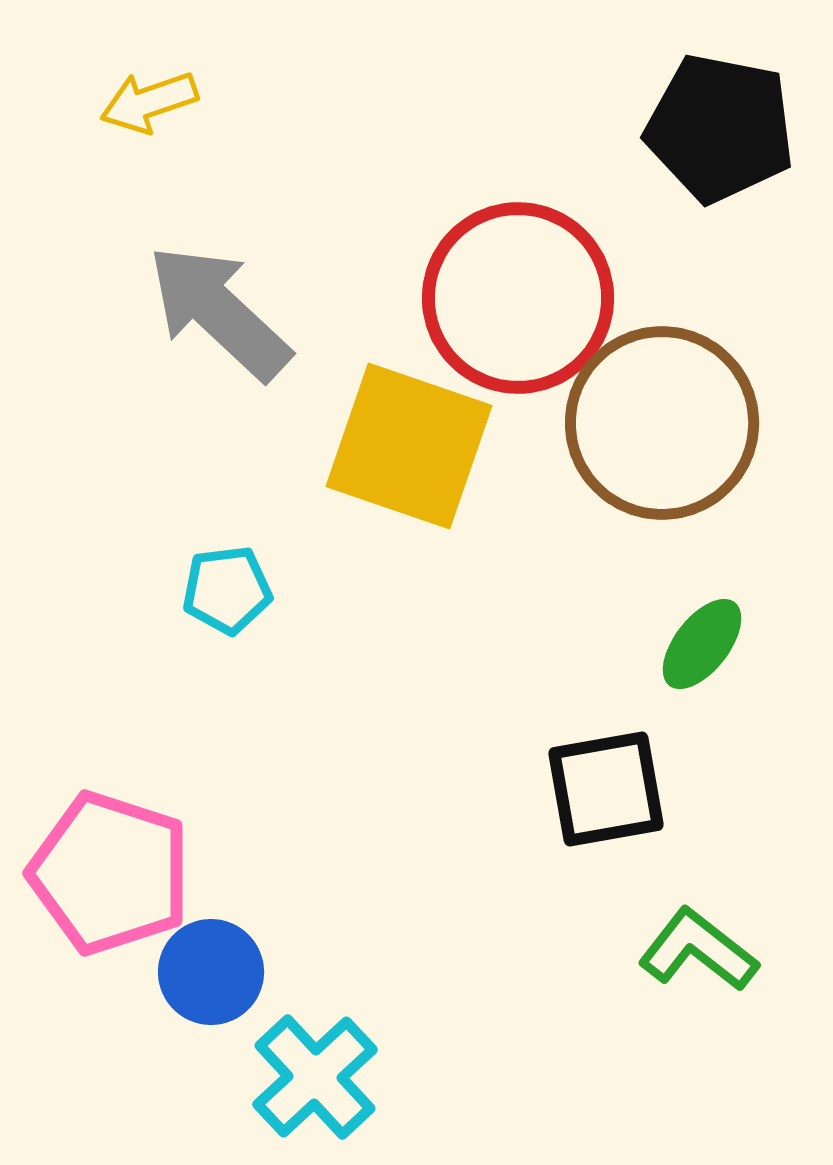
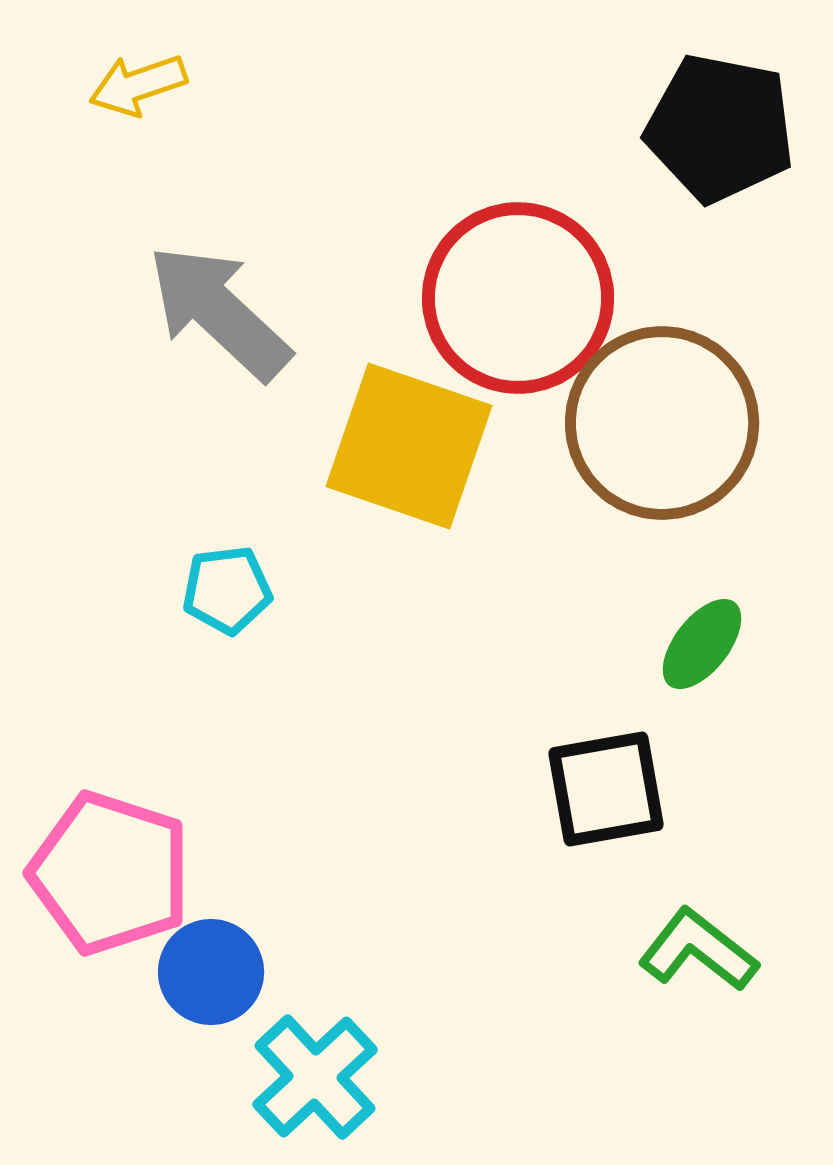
yellow arrow: moved 11 px left, 17 px up
